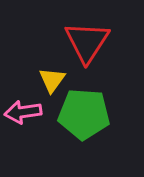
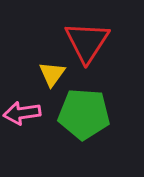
yellow triangle: moved 6 px up
pink arrow: moved 1 px left, 1 px down
